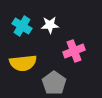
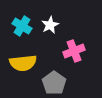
white star: rotated 24 degrees counterclockwise
